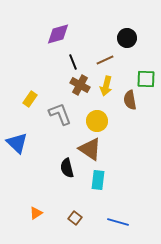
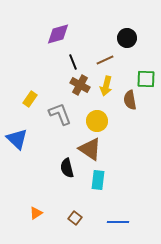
blue triangle: moved 4 px up
blue line: rotated 15 degrees counterclockwise
